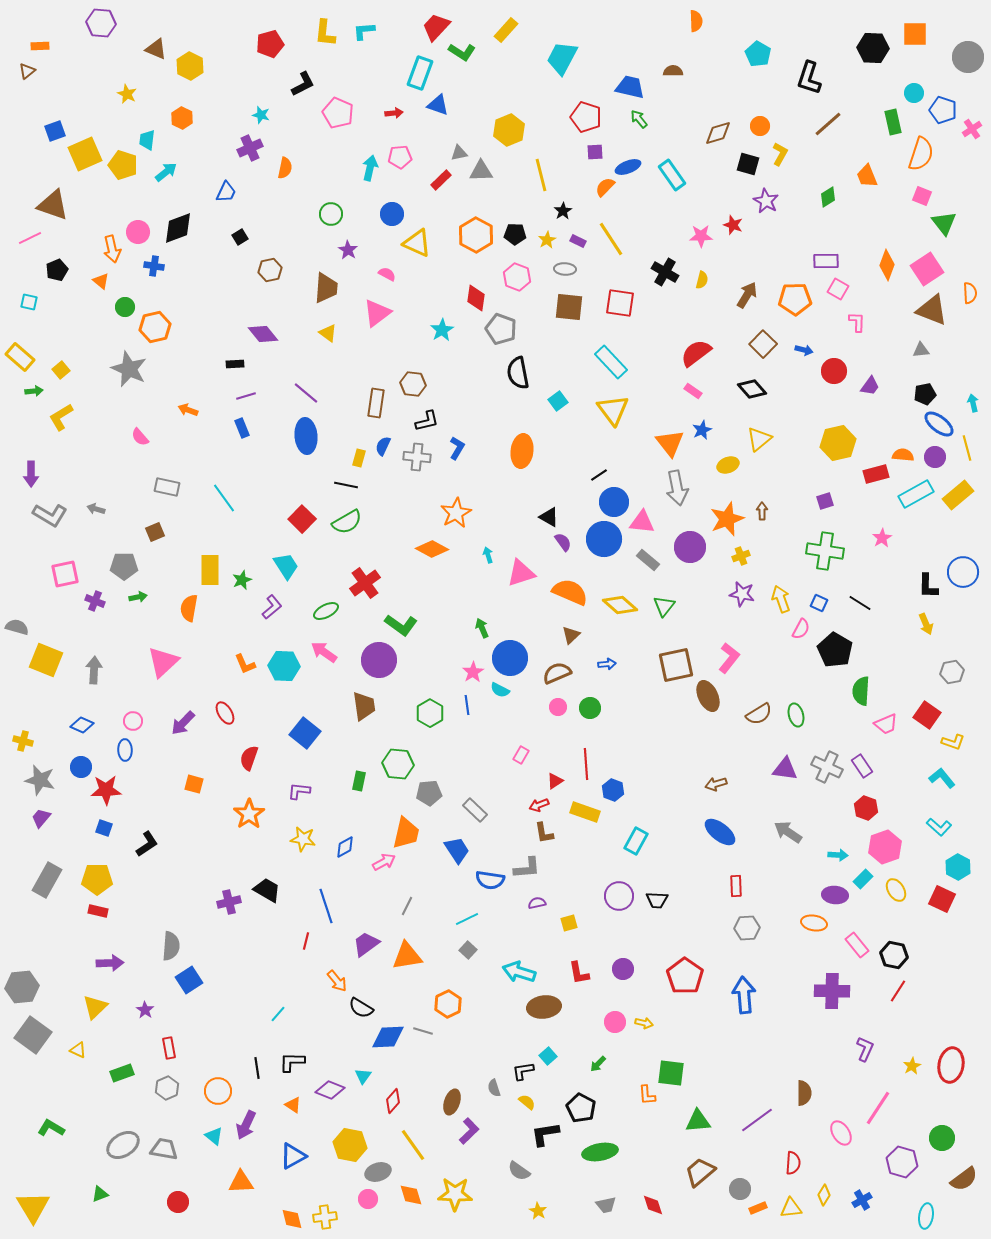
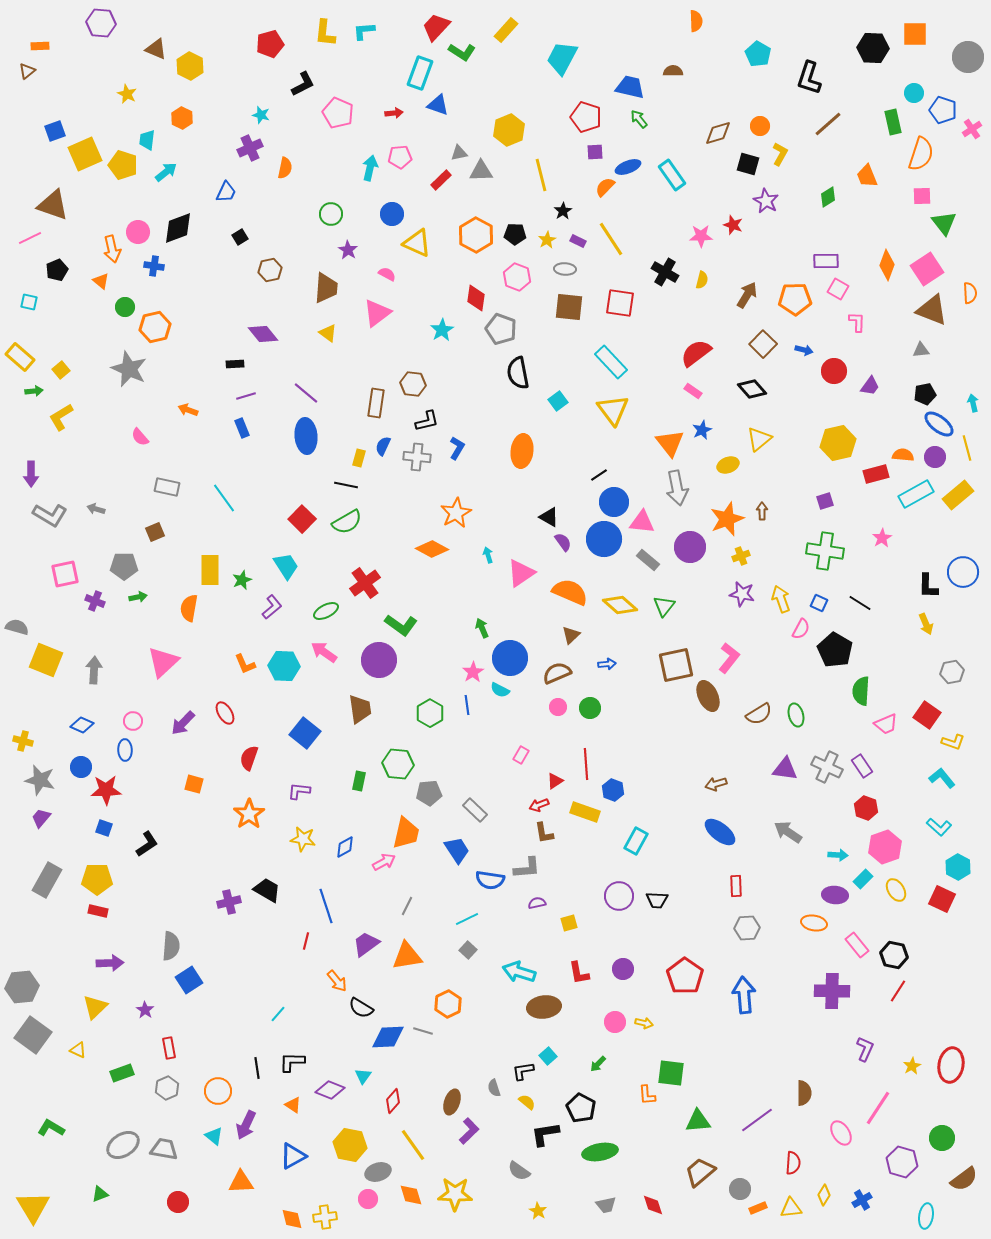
pink square at (922, 196): rotated 24 degrees counterclockwise
pink triangle at (521, 573): rotated 16 degrees counterclockwise
brown trapezoid at (364, 706): moved 4 px left, 3 px down
